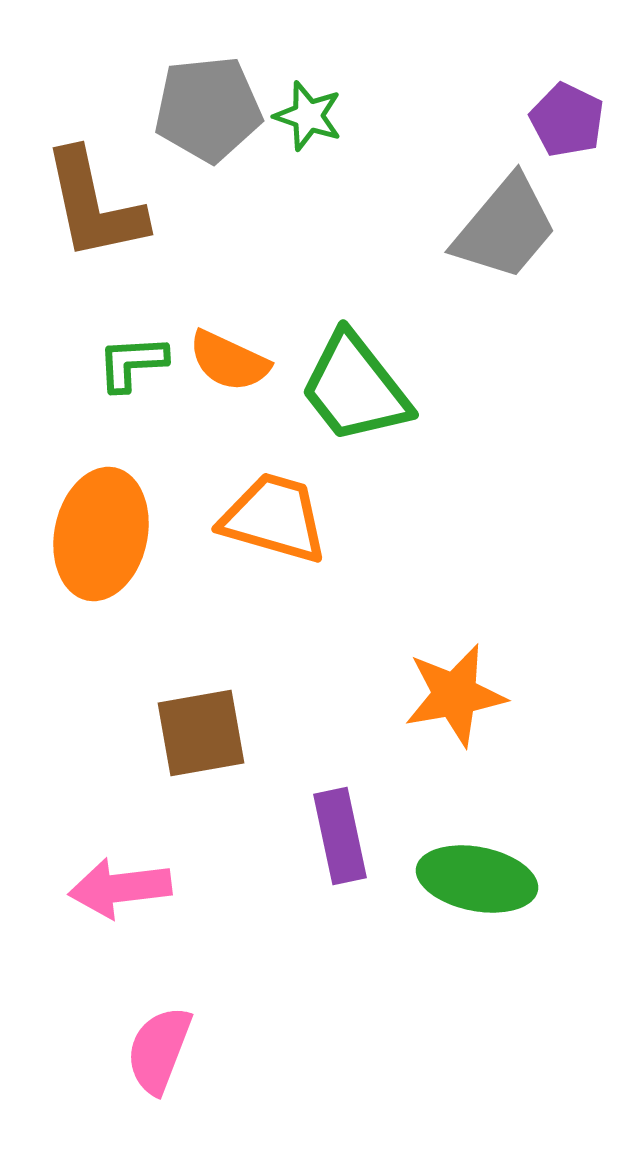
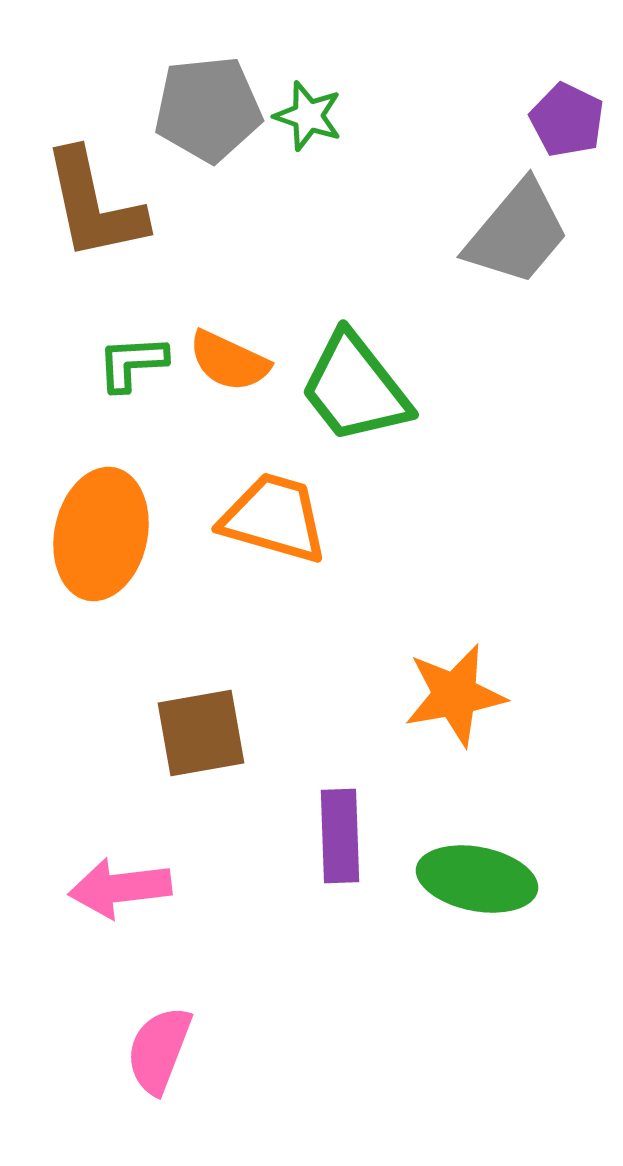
gray trapezoid: moved 12 px right, 5 px down
purple rectangle: rotated 10 degrees clockwise
